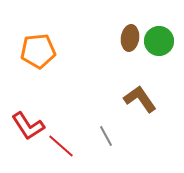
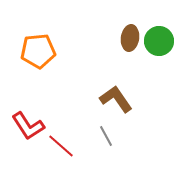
brown L-shape: moved 24 px left
